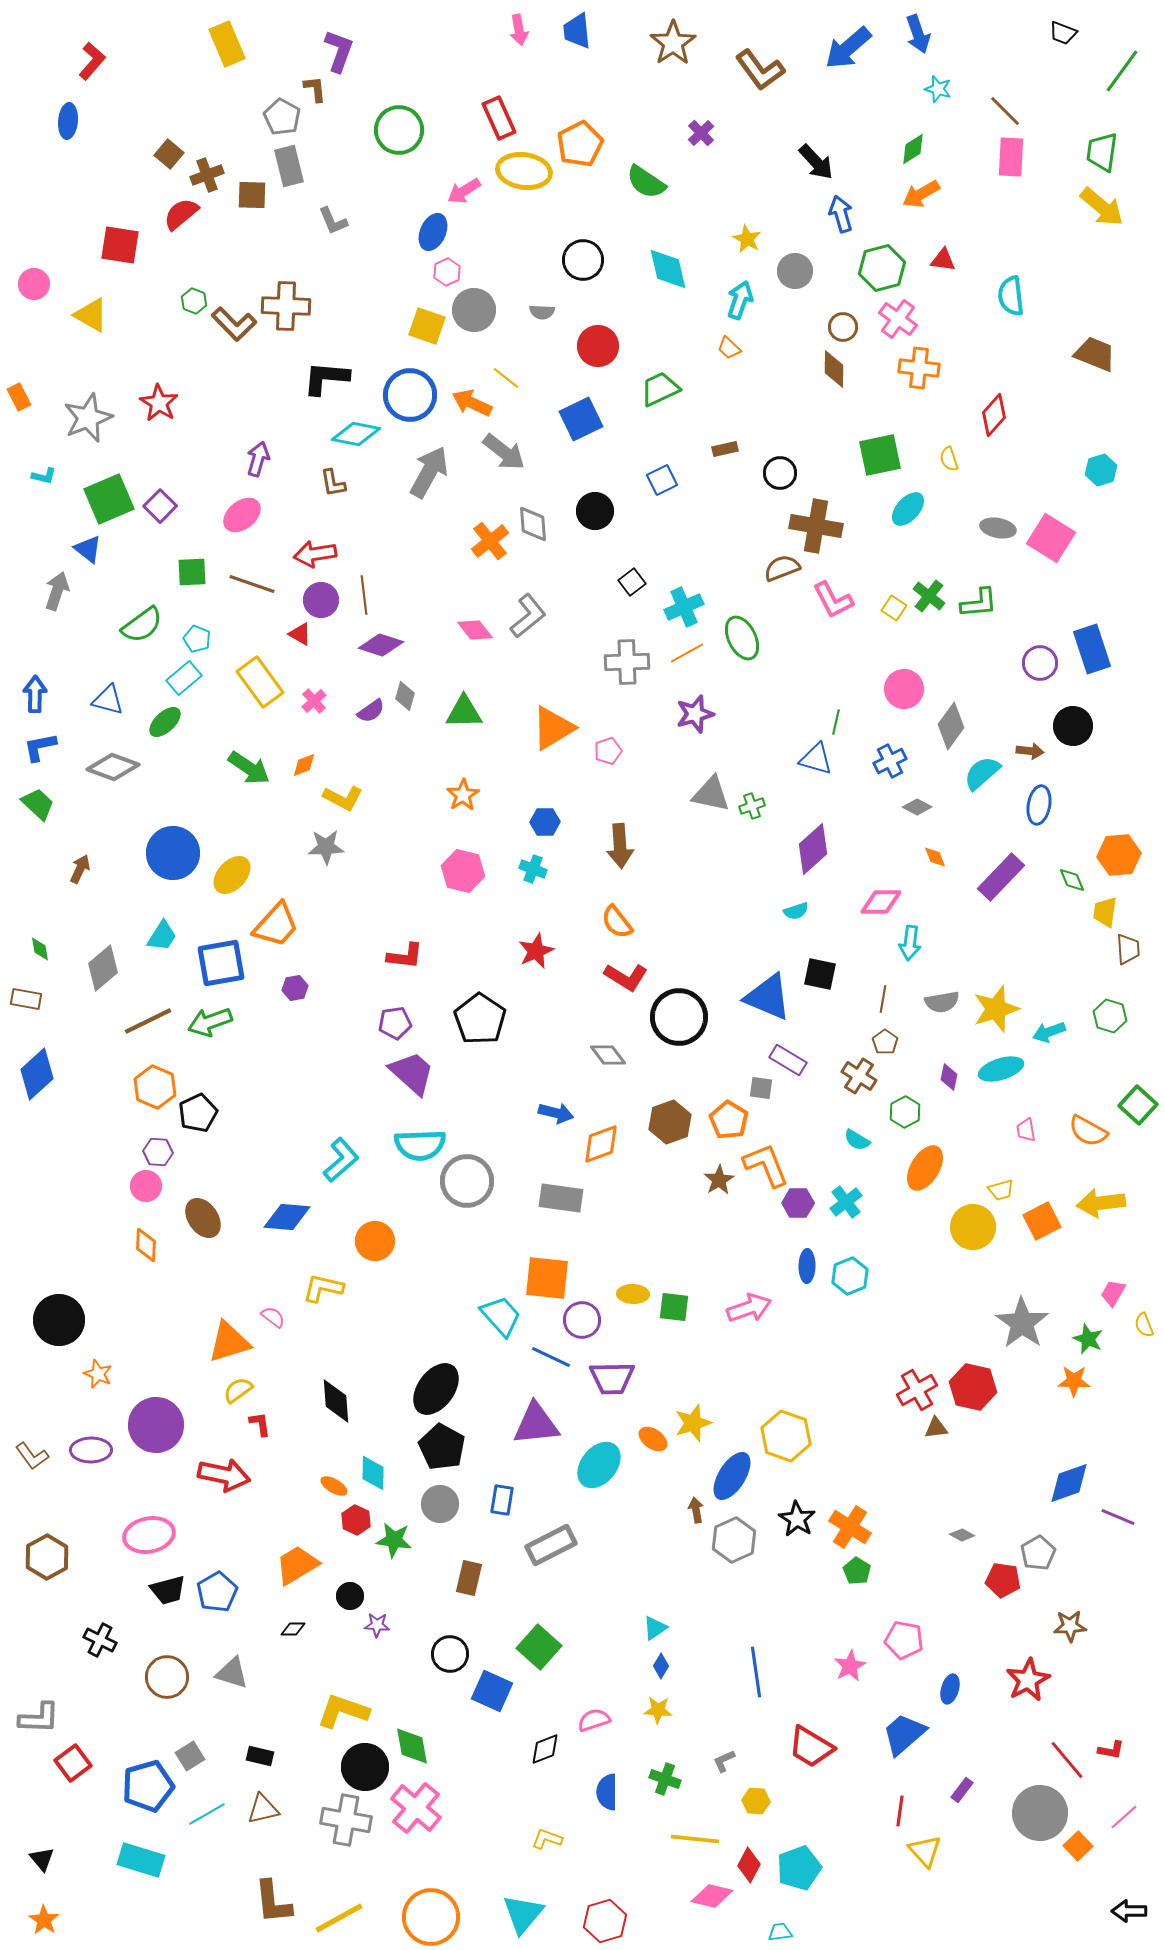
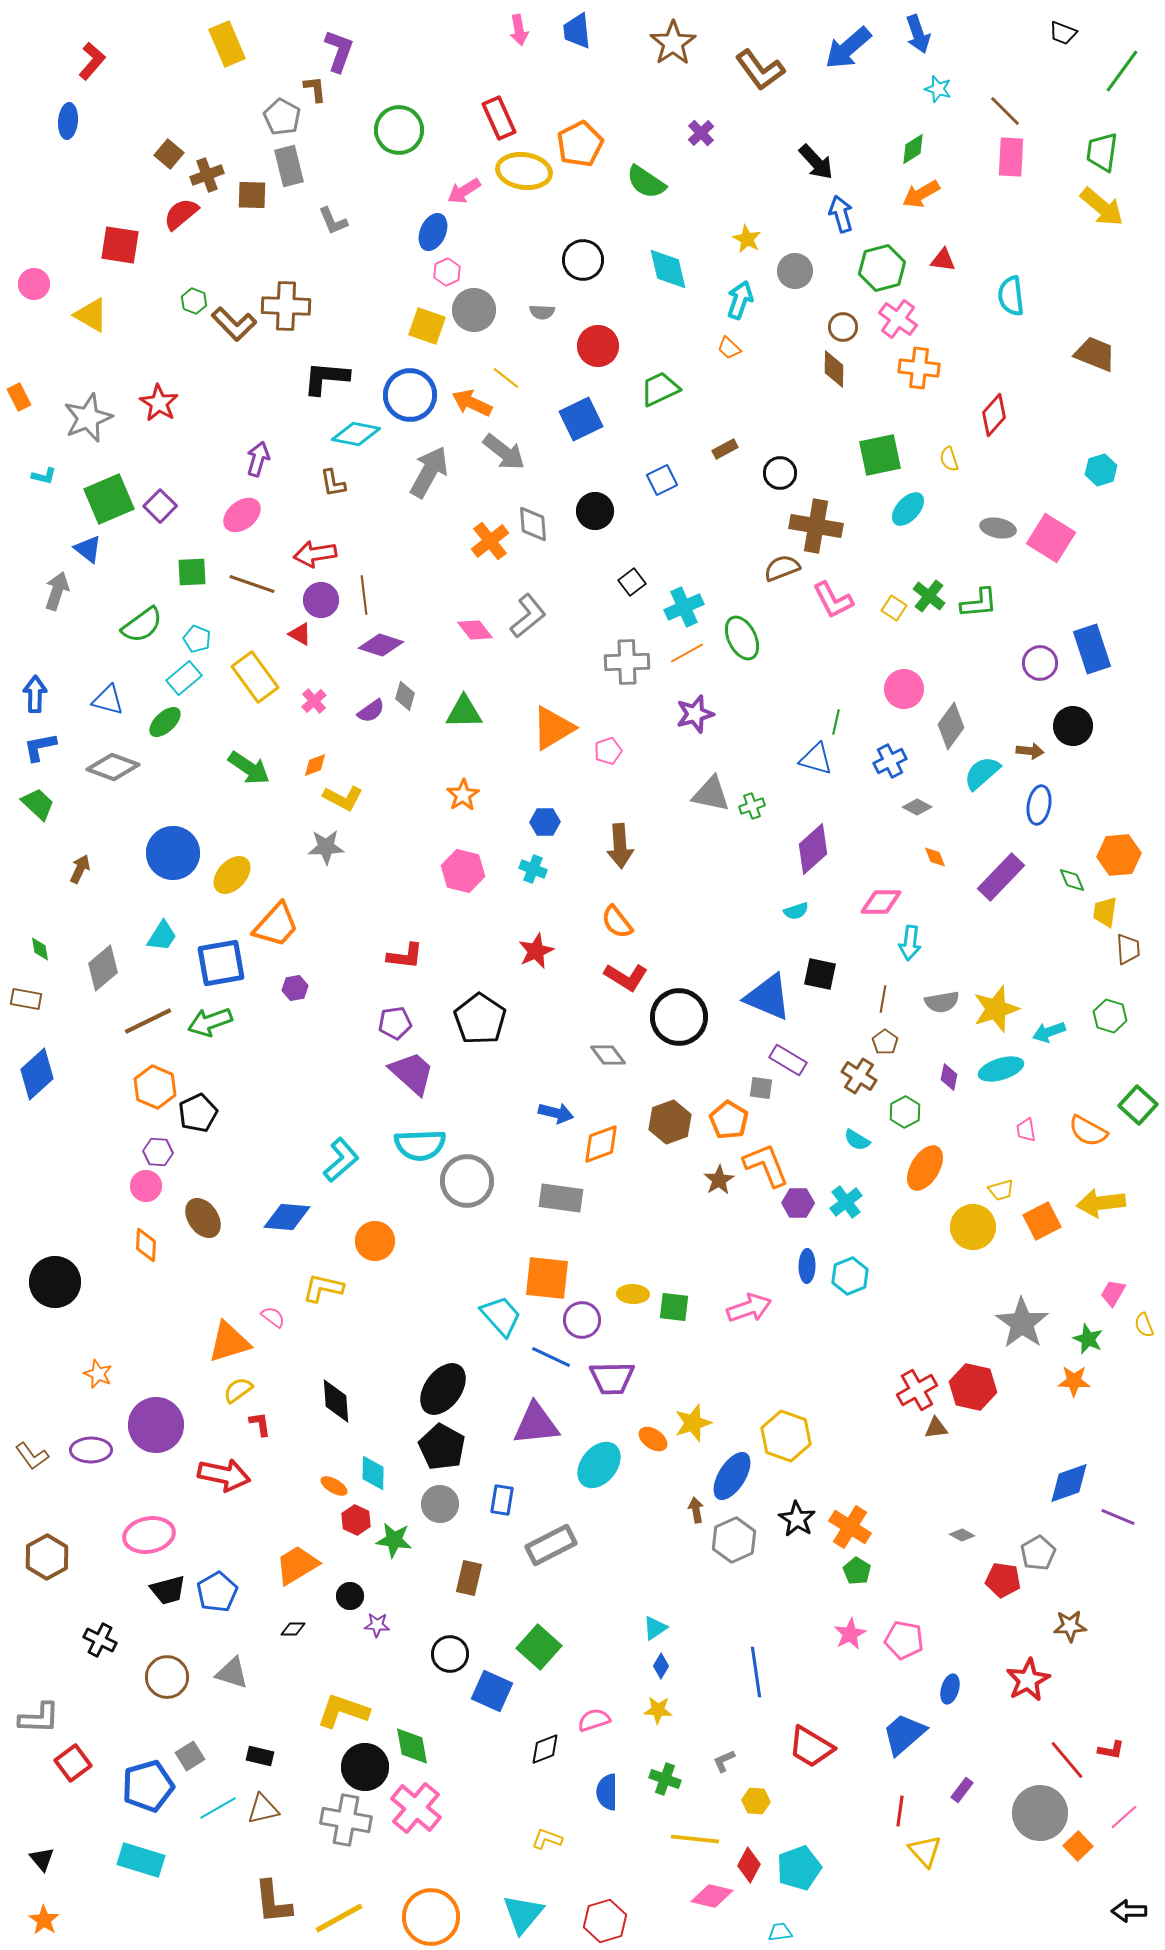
brown rectangle at (725, 449): rotated 15 degrees counterclockwise
yellow rectangle at (260, 682): moved 5 px left, 5 px up
orange diamond at (304, 765): moved 11 px right
black circle at (59, 1320): moved 4 px left, 38 px up
black ellipse at (436, 1389): moved 7 px right
pink star at (850, 1666): moved 32 px up
cyan line at (207, 1814): moved 11 px right, 6 px up
